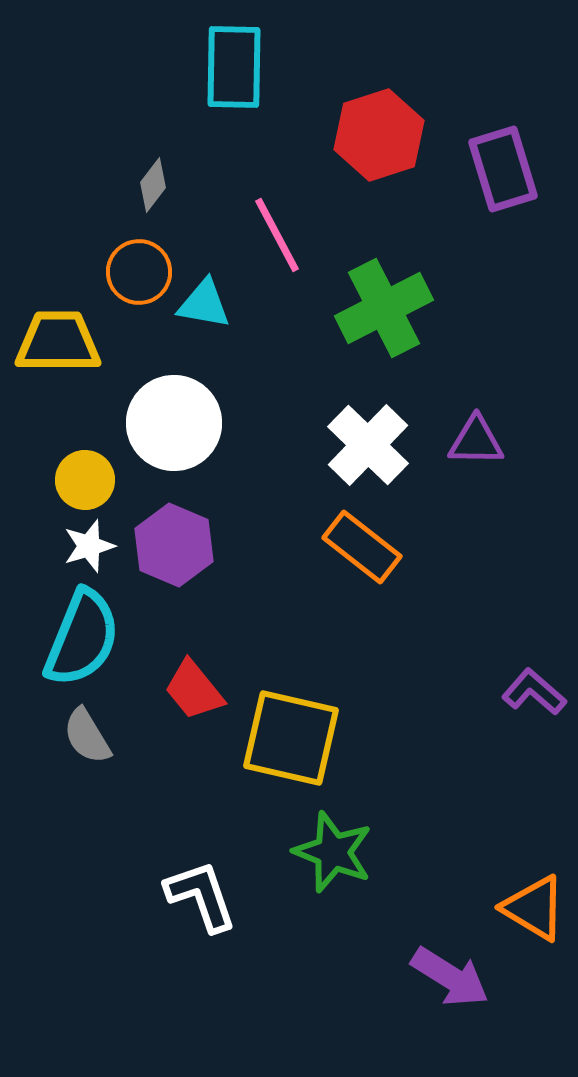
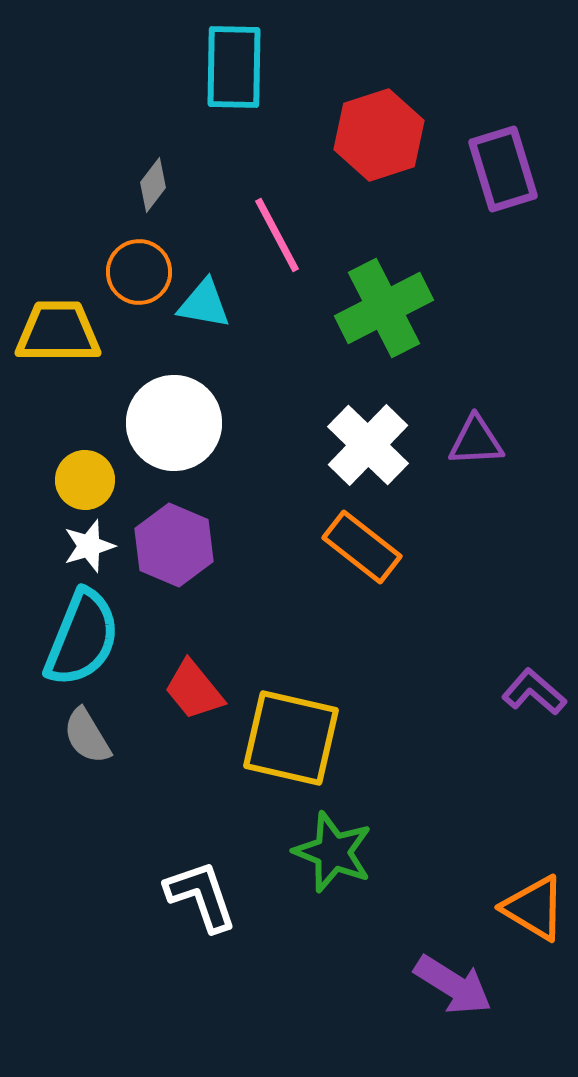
yellow trapezoid: moved 10 px up
purple triangle: rotated 4 degrees counterclockwise
purple arrow: moved 3 px right, 8 px down
